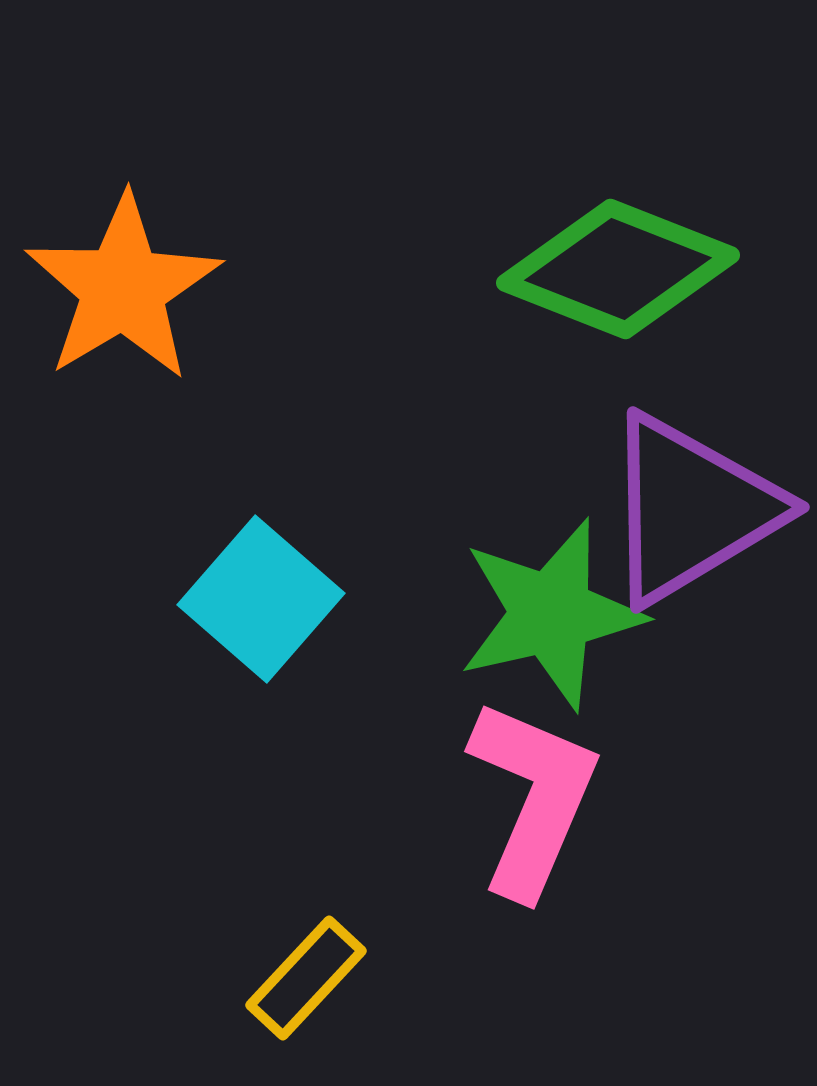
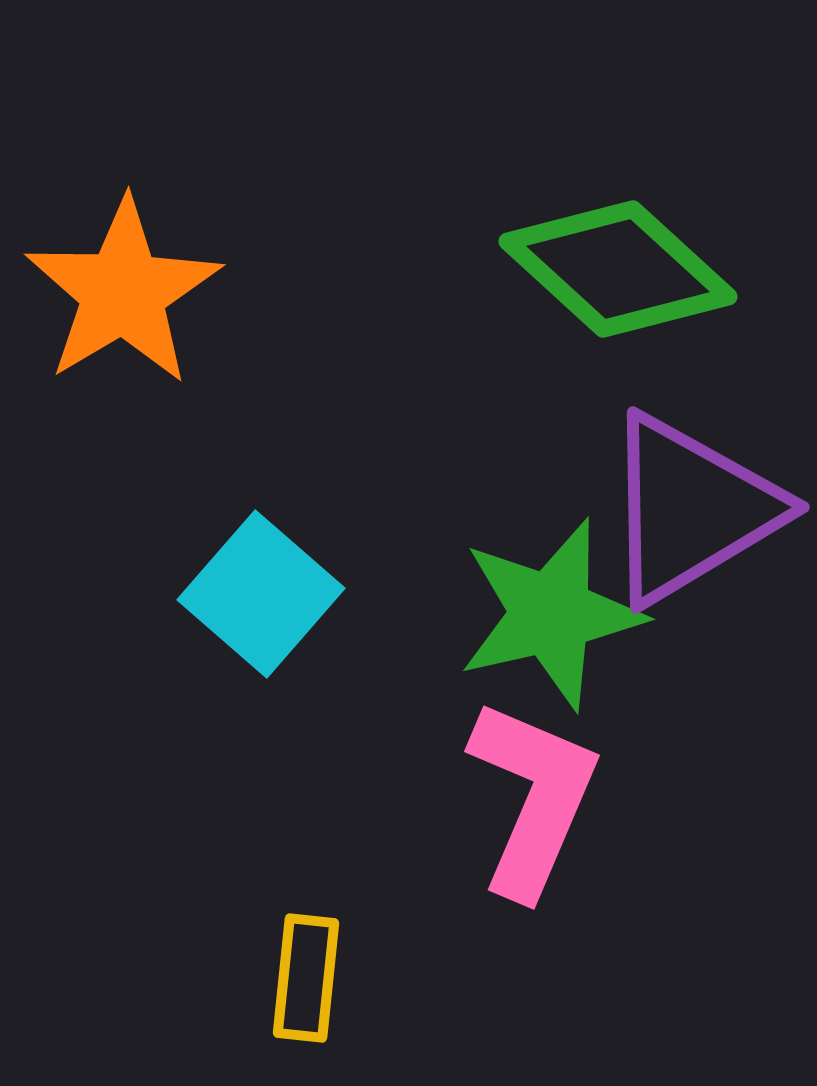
green diamond: rotated 21 degrees clockwise
orange star: moved 4 px down
cyan square: moved 5 px up
yellow rectangle: rotated 37 degrees counterclockwise
